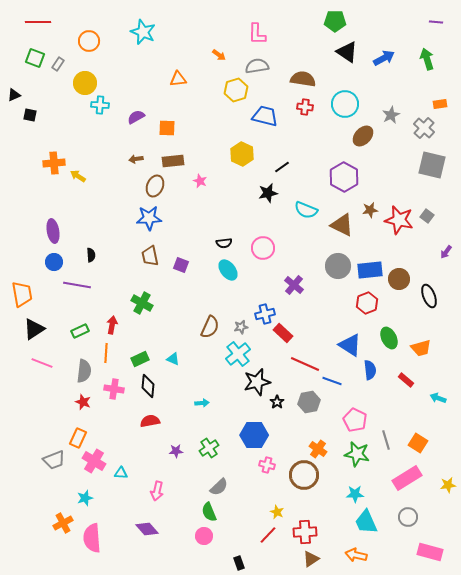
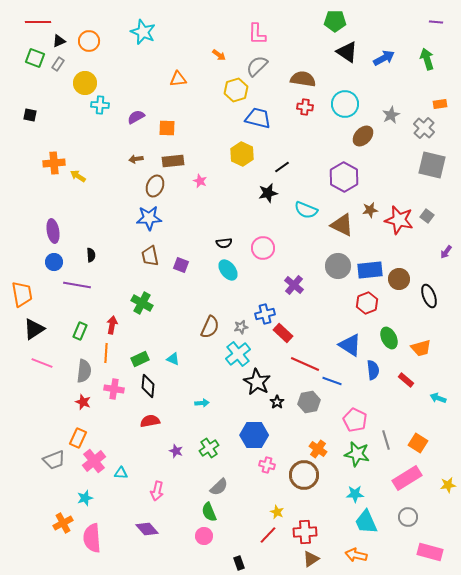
gray semicircle at (257, 66): rotated 35 degrees counterclockwise
black triangle at (14, 95): moved 45 px right, 54 px up
blue trapezoid at (265, 116): moved 7 px left, 2 px down
green rectangle at (80, 331): rotated 42 degrees counterclockwise
blue semicircle at (370, 370): moved 3 px right
black star at (257, 382): rotated 28 degrees counterclockwise
purple star at (176, 451): rotated 24 degrees clockwise
pink cross at (94, 461): rotated 20 degrees clockwise
